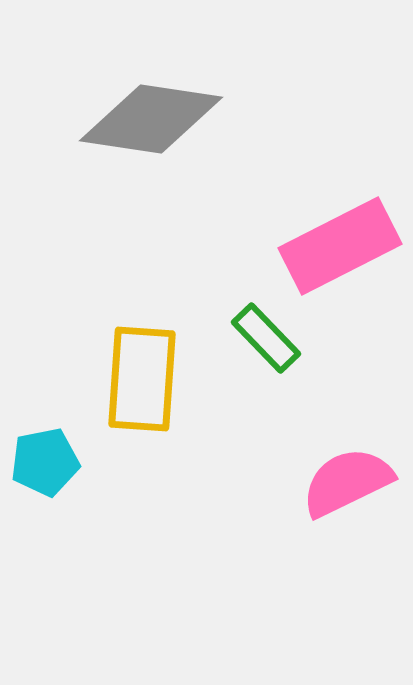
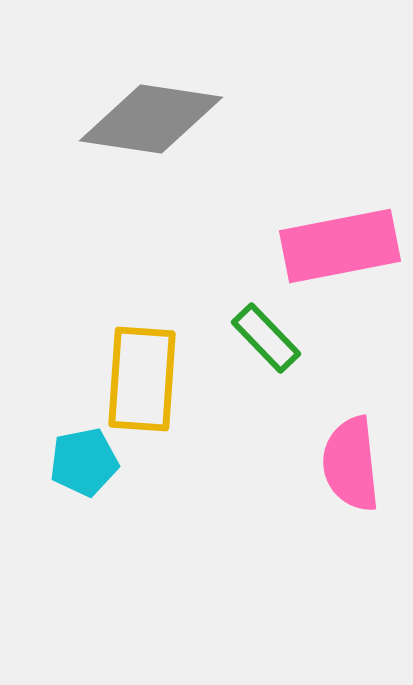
pink rectangle: rotated 16 degrees clockwise
cyan pentagon: moved 39 px right
pink semicircle: moved 4 px right, 18 px up; rotated 70 degrees counterclockwise
